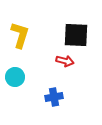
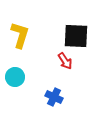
black square: moved 1 px down
red arrow: rotated 42 degrees clockwise
blue cross: rotated 36 degrees clockwise
